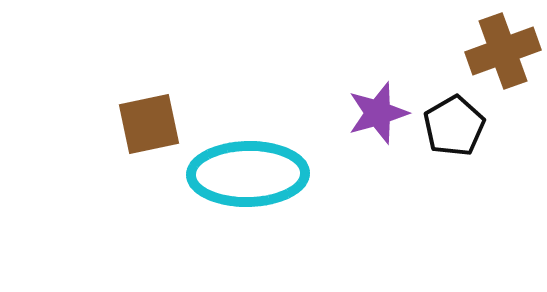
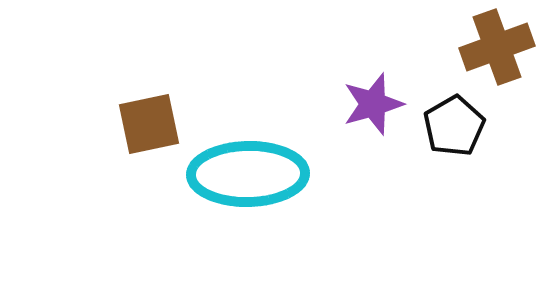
brown cross: moved 6 px left, 4 px up
purple star: moved 5 px left, 9 px up
